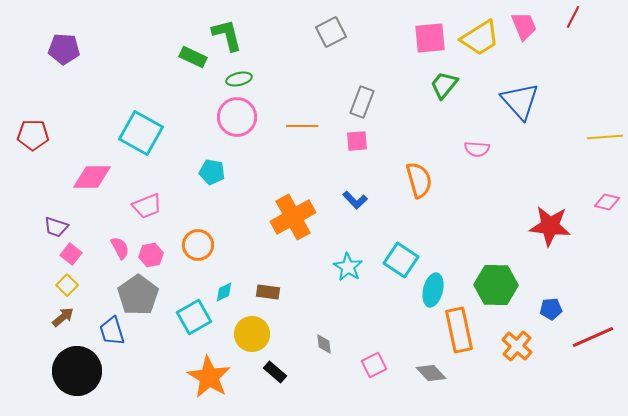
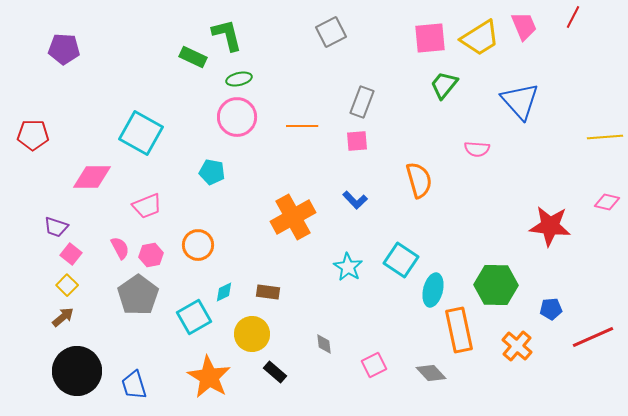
blue trapezoid at (112, 331): moved 22 px right, 54 px down
